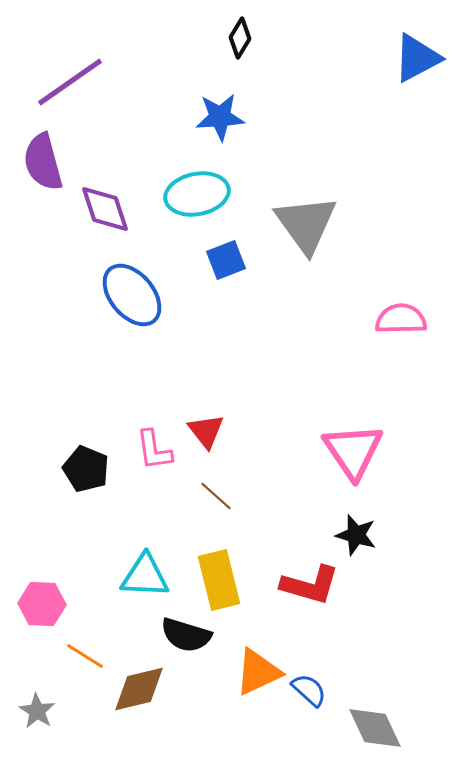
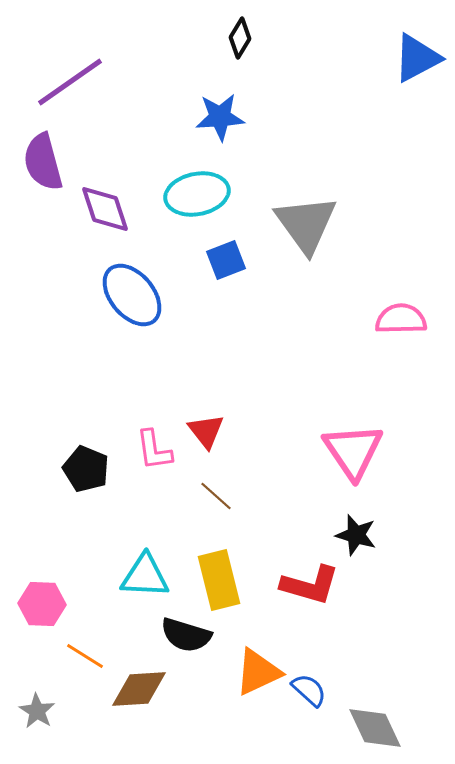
brown diamond: rotated 10 degrees clockwise
